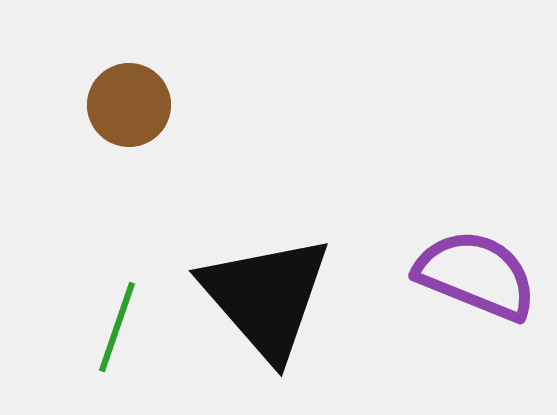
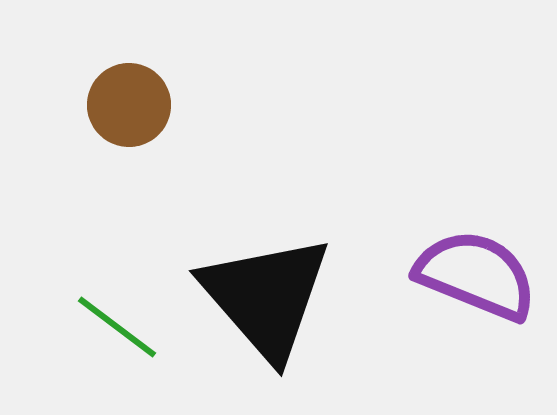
green line: rotated 72 degrees counterclockwise
